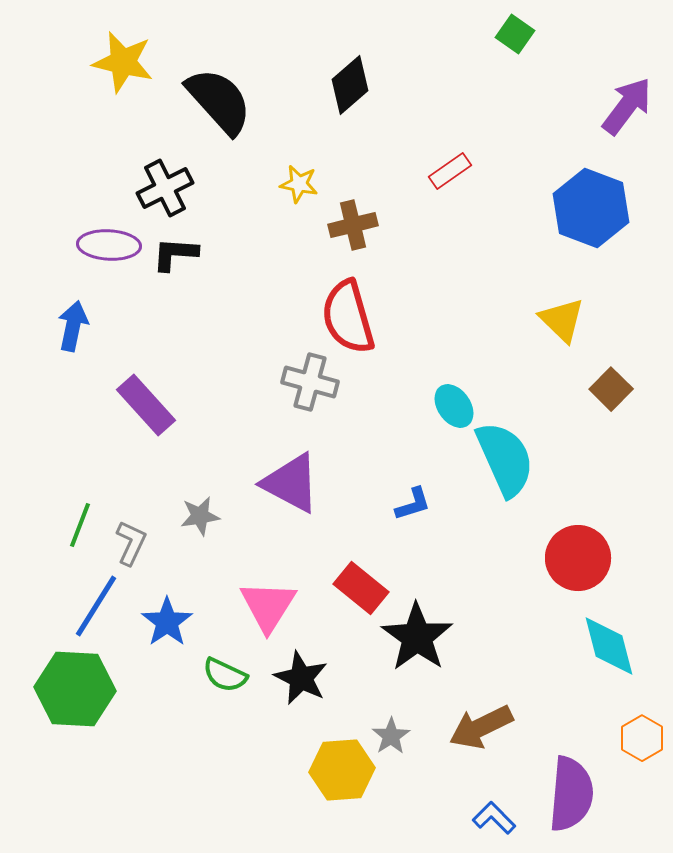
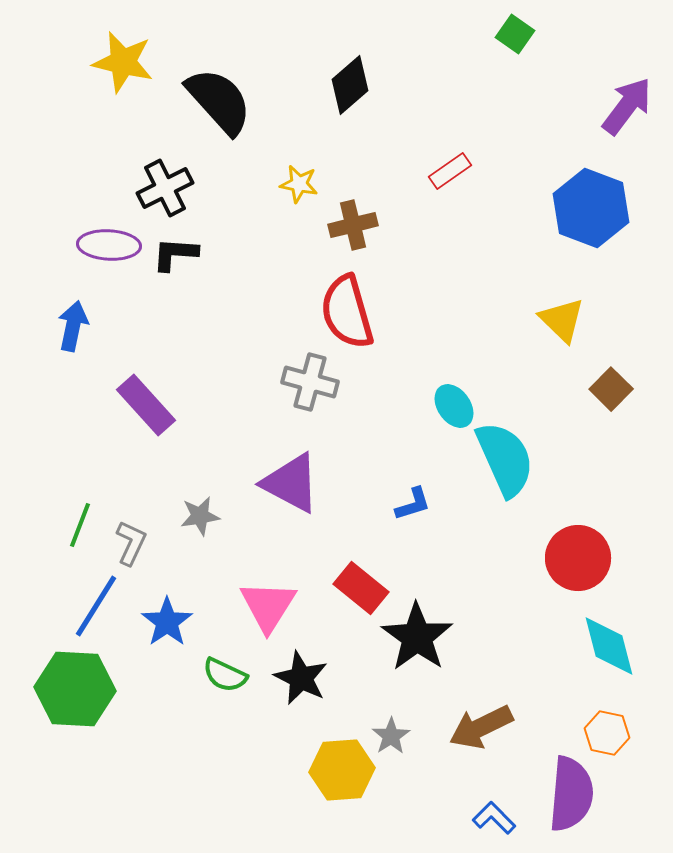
red semicircle at (348, 317): moved 1 px left, 5 px up
orange hexagon at (642, 738): moved 35 px left, 5 px up; rotated 18 degrees counterclockwise
